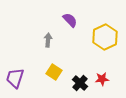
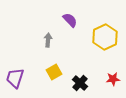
yellow square: rotated 28 degrees clockwise
red star: moved 11 px right
